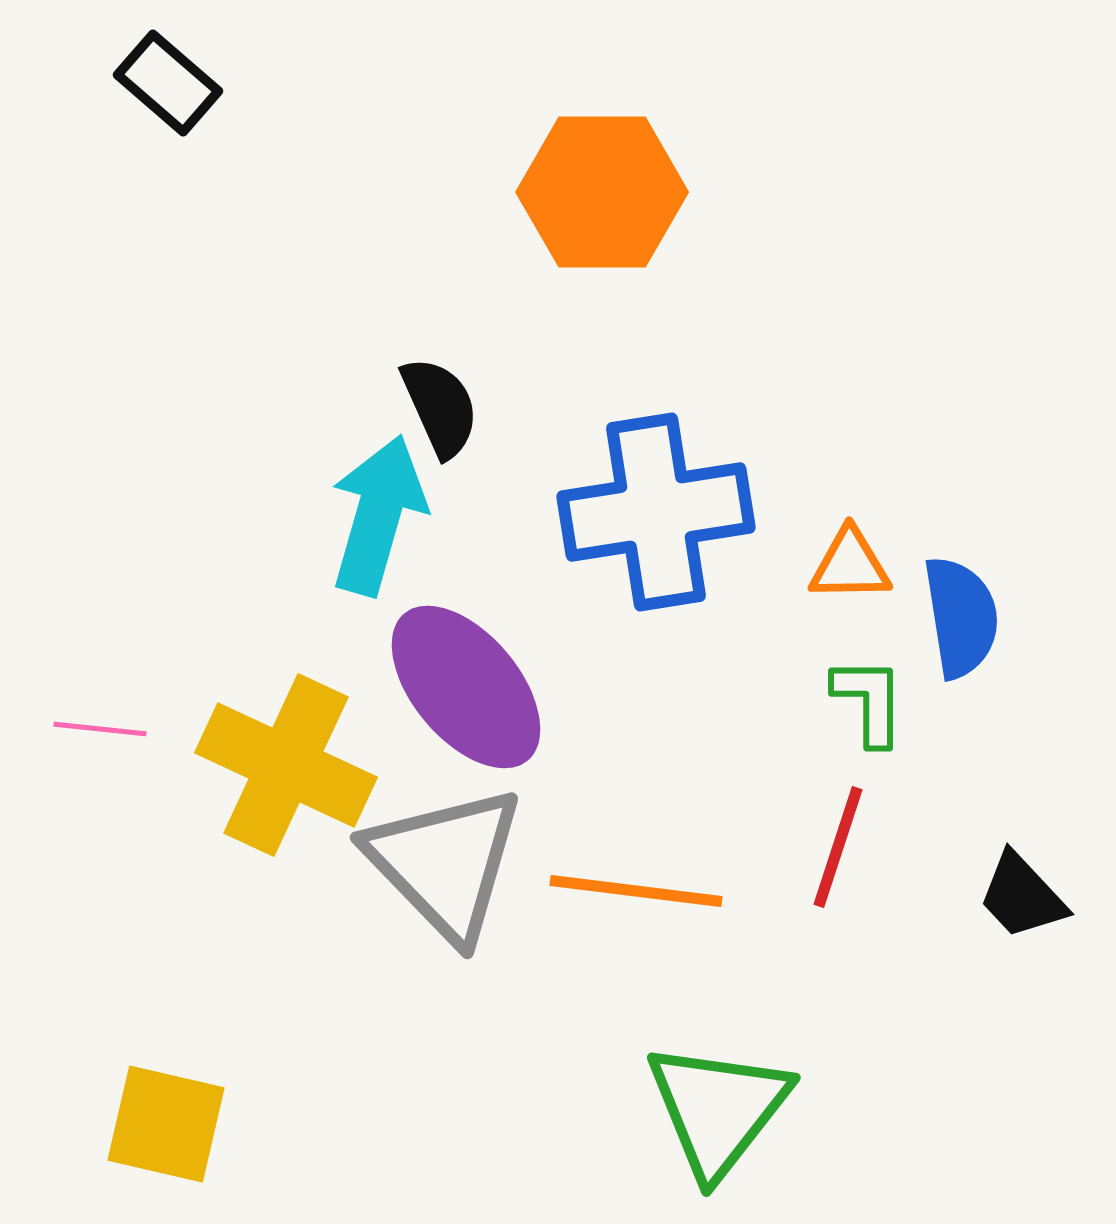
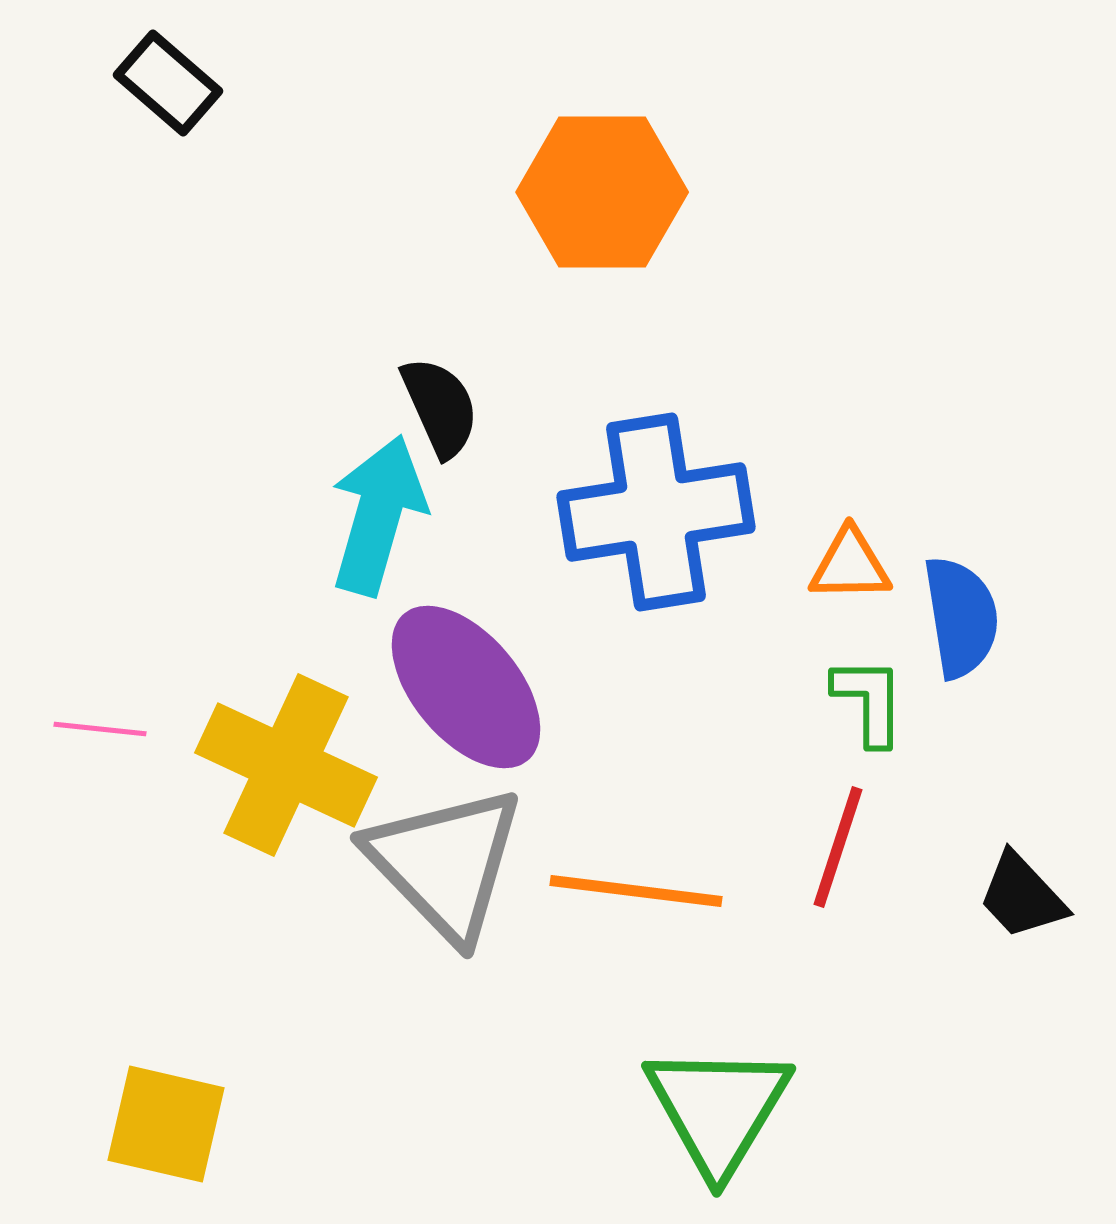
green triangle: rotated 7 degrees counterclockwise
